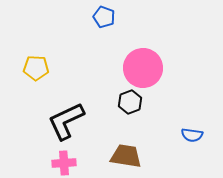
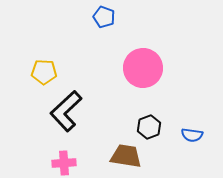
yellow pentagon: moved 8 px right, 4 px down
black hexagon: moved 19 px right, 25 px down
black L-shape: moved 10 px up; rotated 18 degrees counterclockwise
